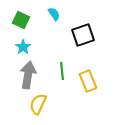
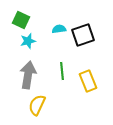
cyan semicircle: moved 5 px right, 15 px down; rotated 64 degrees counterclockwise
cyan star: moved 5 px right, 6 px up; rotated 21 degrees clockwise
yellow semicircle: moved 1 px left, 1 px down
